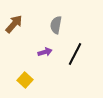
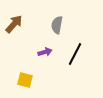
gray semicircle: moved 1 px right
yellow square: rotated 28 degrees counterclockwise
